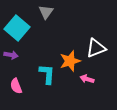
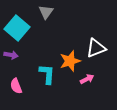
pink arrow: rotated 136 degrees clockwise
